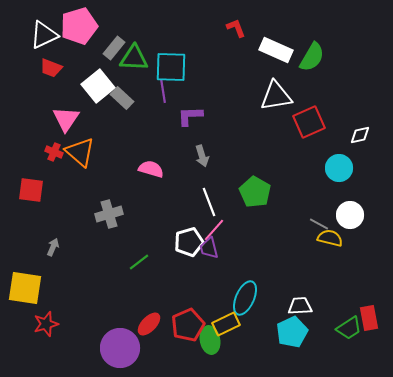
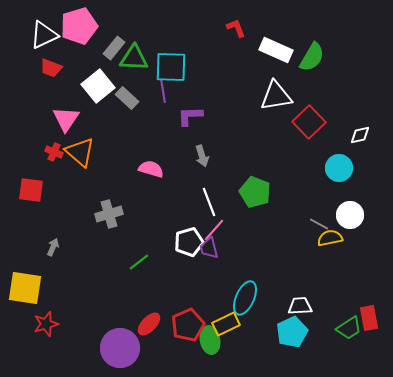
gray rectangle at (122, 98): moved 5 px right
red square at (309, 122): rotated 20 degrees counterclockwise
green pentagon at (255, 192): rotated 8 degrees counterclockwise
yellow semicircle at (330, 238): rotated 25 degrees counterclockwise
